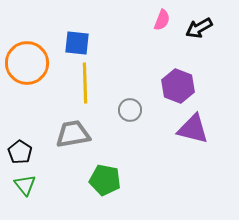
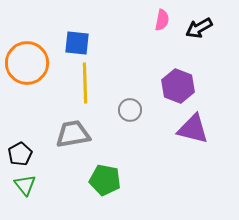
pink semicircle: rotated 10 degrees counterclockwise
black pentagon: moved 2 px down; rotated 10 degrees clockwise
